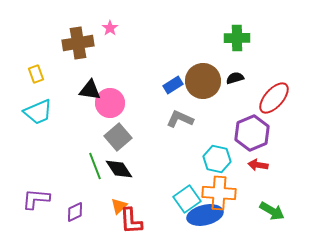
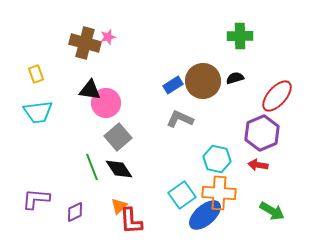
pink star: moved 2 px left, 9 px down; rotated 21 degrees clockwise
green cross: moved 3 px right, 2 px up
brown cross: moved 7 px right; rotated 24 degrees clockwise
red ellipse: moved 3 px right, 2 px up
pink circle: moved 4 px left
cyan trapezoid: rotated 16 degrees clockwise
purple hexagon: moved 10 px right
green line: moved 3 px left, 1 px down
cyan square: moved 5 px left, 4 px up
blue ellipse: rotated 28 degrees counterclockwise
